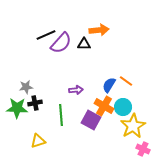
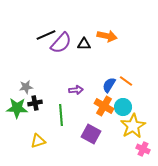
orange arrow: moved 8 px right, 6 px down; rotated 18 degrees clockwise
purple square: moved 14 px down
